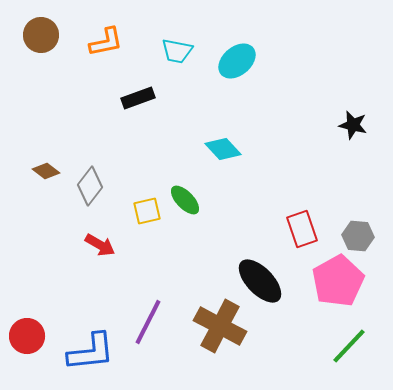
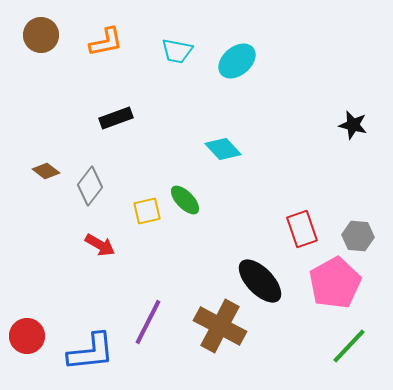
black rectangle: moved 22 px left, 20 px down
pink pentagon: moved 3 px left, 2 px down
